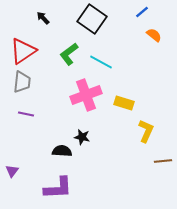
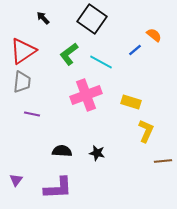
blue line: moved 7 px left, 38 px down
yellow rectangle: moved 7 px right, 1 px up
purple line: moved 6 px right
black star: moved 15 px right, 16 px down
purple triangle: moved 4 px right, 9 px down
